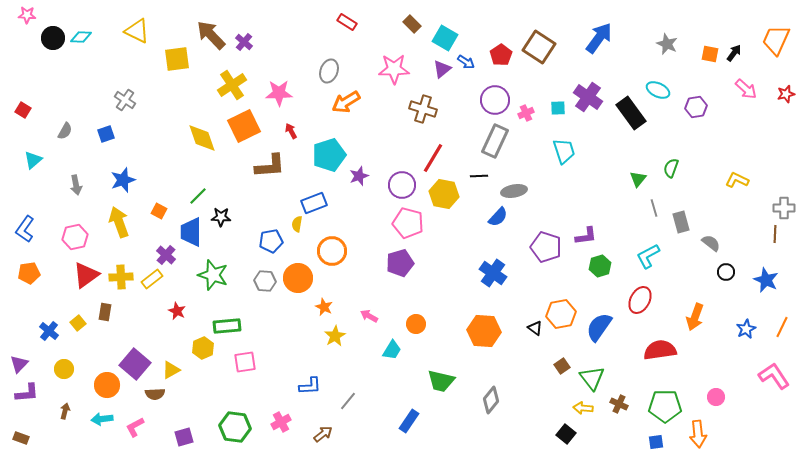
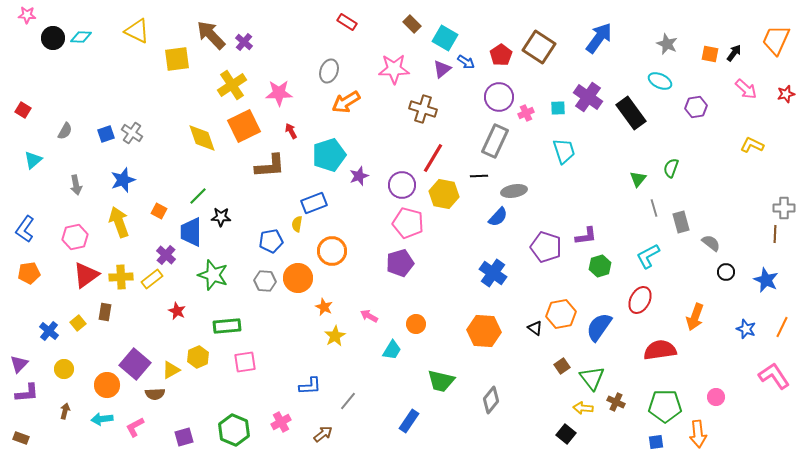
cyan ellipse at (658, 90): moved 2 px right, 9 px up
gray cross at (125, 100): moved 7 px right, 33 px down
purple circle at (495, 100): moved 4 px right, 3 px up
yellow L-shape at (737, 180): moved 15 px right, 35 px up
blue star at (746, 329): rotated 24 degrees counterclockwise
yellow hexagon at (203, 348): moved 5 px left, 9 px down
brown cross at (619, 404): moved 3 px left, 2 px up
green hexagon at (235, 427): moved 1 px left, 3 px down; rotated 16 degrees clockwise
